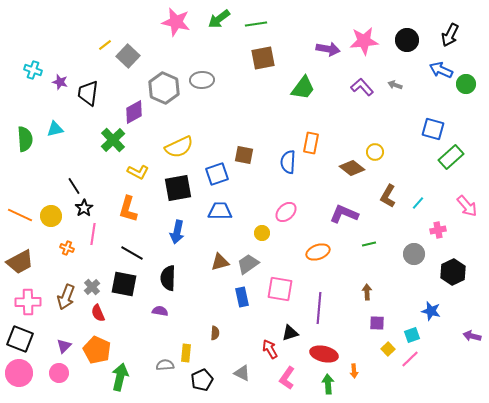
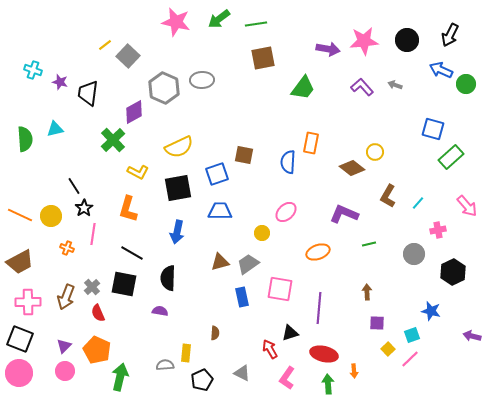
pink circle at (59, 373): moved 6 px right, 2 px up
